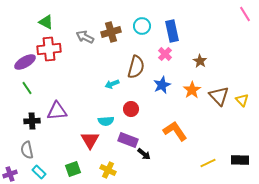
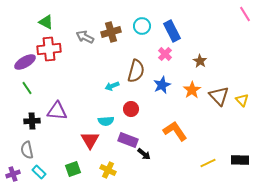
blue rectangle: rotated 15 degrees counterclockwise
brown semicircle: moved 4 px down
cyan arrow: moved 2 px down
purple triangle: rotated 10 degrees clockwise
purple cross: moved 3 px right
